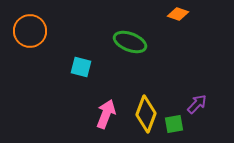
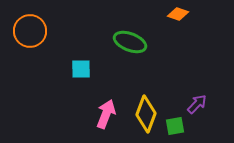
cyan square: moved 2 px down; rotated 15 degrees counterclockwise
green square: moved 1 px right, 2 px down
